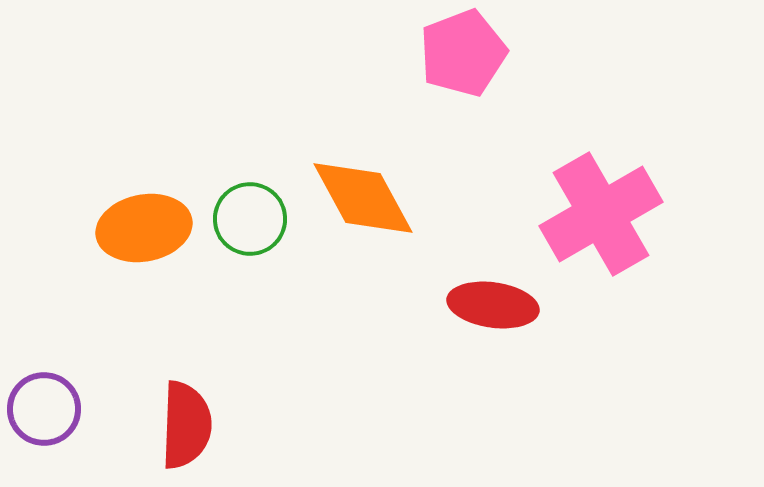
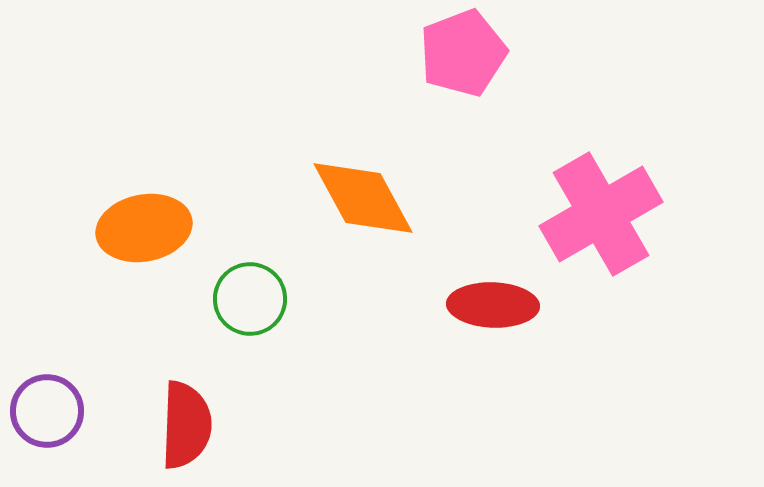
green circle: moved 80 px down
red ellipse: rotated 6 degrees counterclockwise
purple circle: moved 3 px right, 2 px down
